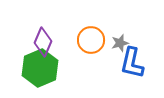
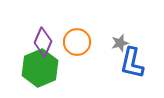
orange circle: moved 14 px left, 2 px down
